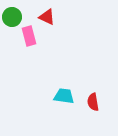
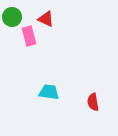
red triangle: moved 1 px left, 2 px down
cyan trapezoid: moved 15 px left, 4 px up
